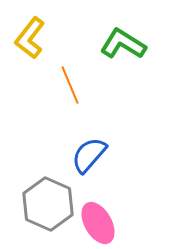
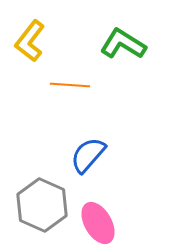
yellow L-shape: moved 3 px down
orange line: rotated 63 degrees counterclockwise
blue semicircle: moved 1 px left
gray hexagon: moved 6 px left, 1 px down
